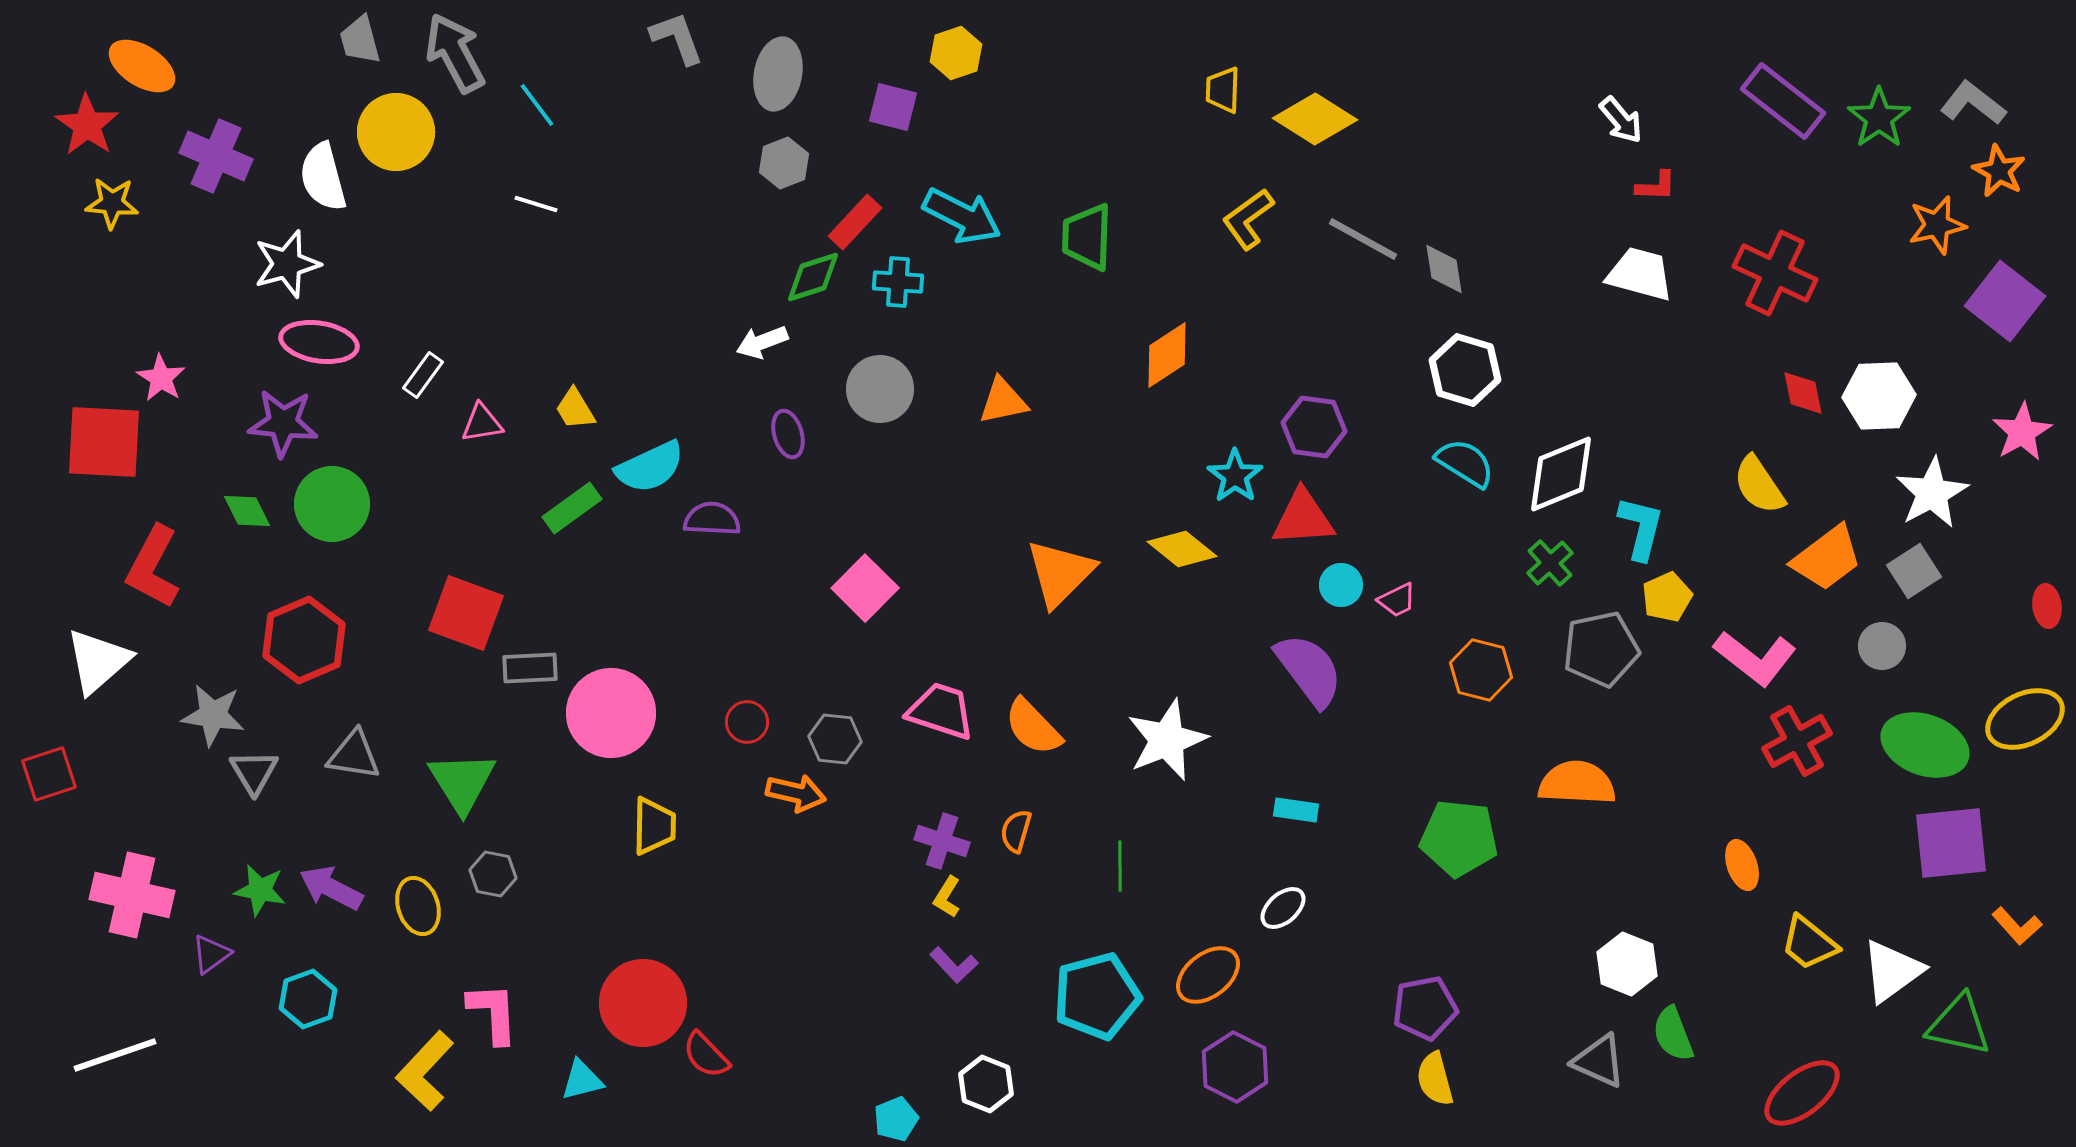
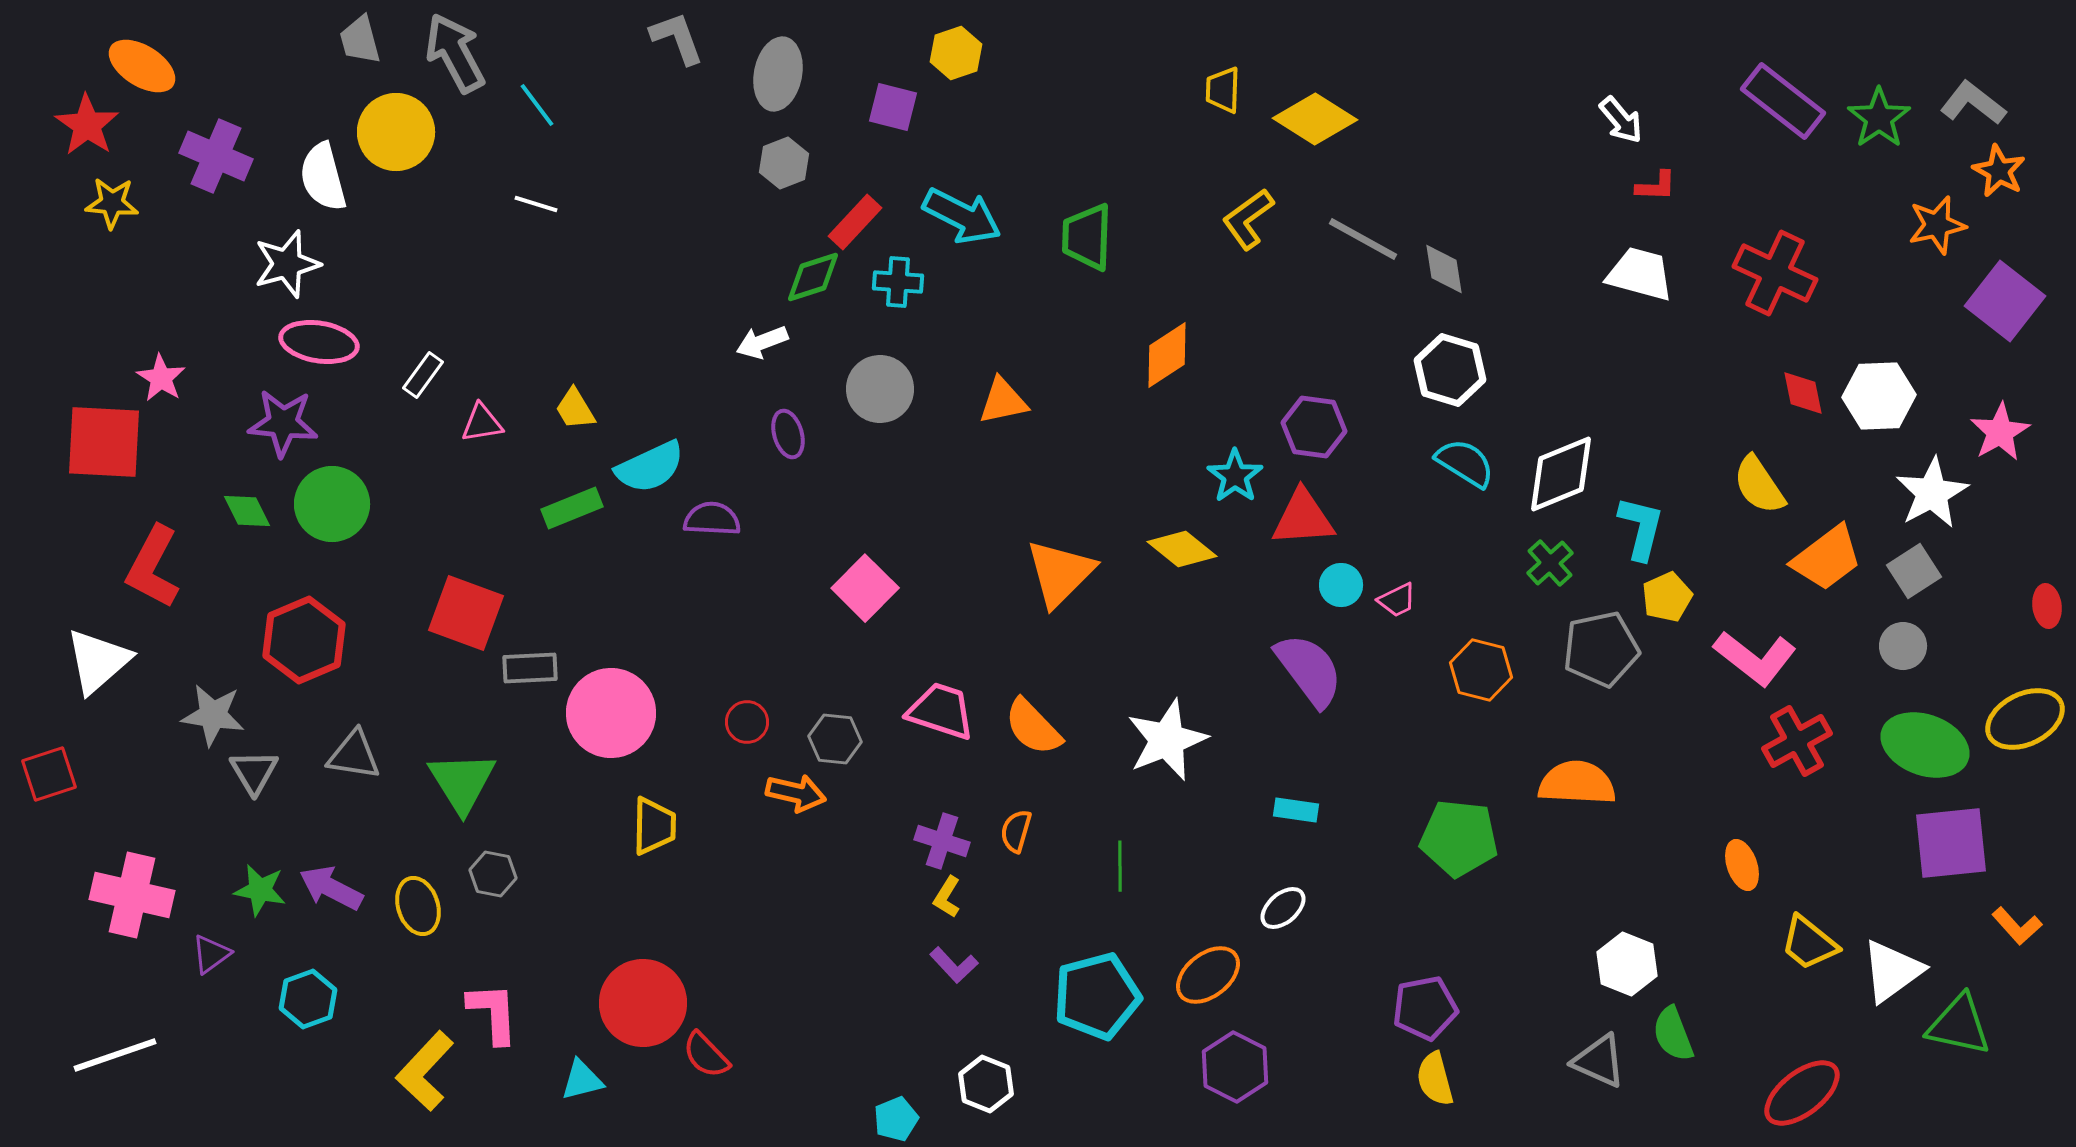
white hexagon at (1465, 370): moved 15 px left
pink star at (2022, 432): moved 22 px left
green rectangle at (572, 508): rotated 14 degrees clockwise
gray circle at (1882, 646): moved 21 px right
